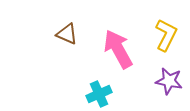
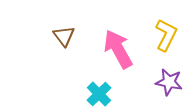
brown triangle: moved 3 px left, 2 px down; rotated 30 degrees clockwise
purple star: moved 1 px down
cyan cross: rotated 20 degrees counterclockwise
